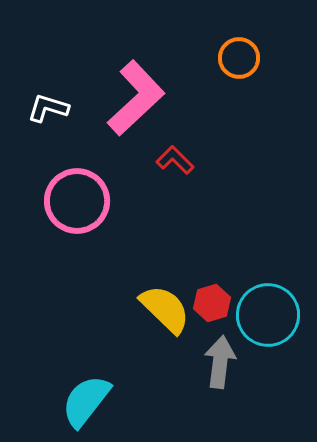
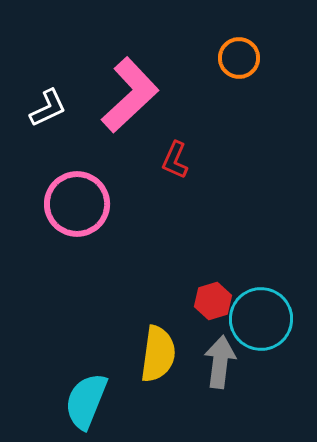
pink L-shape: moved 6 px left, 3 px up
white L-shape: rotated 138 degrees clockwise
red L-shape: rotated 111 degrees counterclockwise
pink circle: moved 3 px down
red hexagon: moved 1 px right, 2 px up
yellow semicircle: moved 7 px left, 45 px down; rotated 54 degrees clockwise
cyan circle: moved 7 px left, 4 px down
cyan semicircle: rotated 16 degrees counterclockwise
